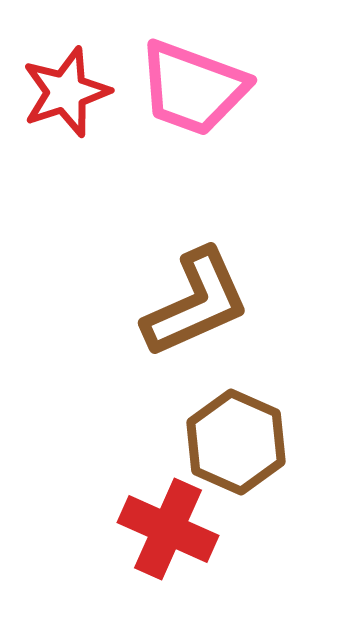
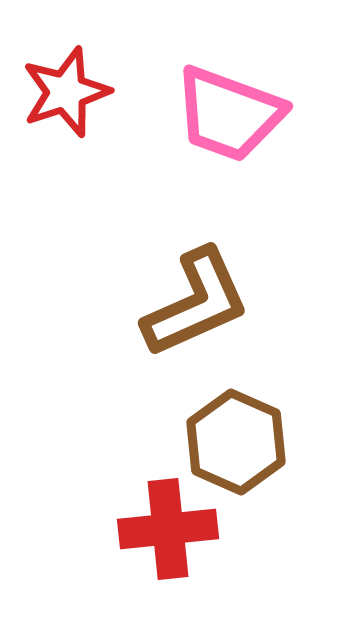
pink trapezoid: moved 36 px right, 26 px down
red cross: rotated 30 degrees counterclockwise
